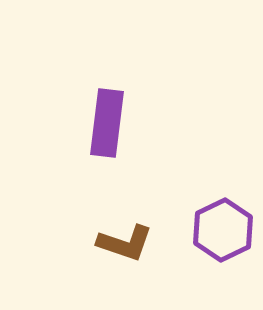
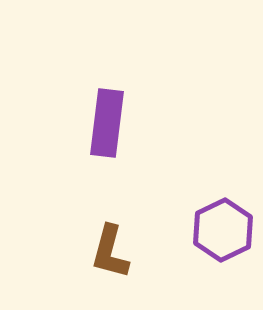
brown L-shape: moved 15 px left, 9 px down; rotated 86 degrees clockwise
